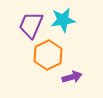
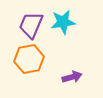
cyan star: moved 2 px down
orange hexagon: moved 19 px left, 4 px down; rotated 16 degrees clockwise
